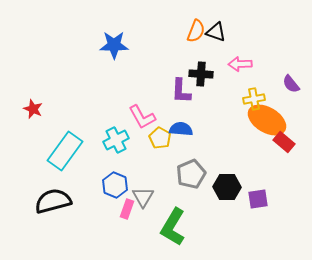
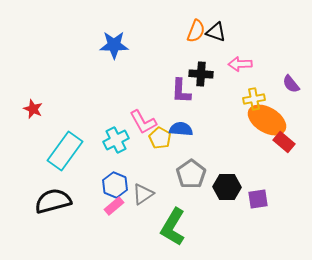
pink L-shape: moved 1 px right, 5 px down
gray pentagon: rotated 12 degrees counterclockwise
gray triangle: moved 3 px up; rotated 25 degrees clockwise
pink rectangle: moved 13 px left, 3 px up; rotated 30 degrees clockwise
